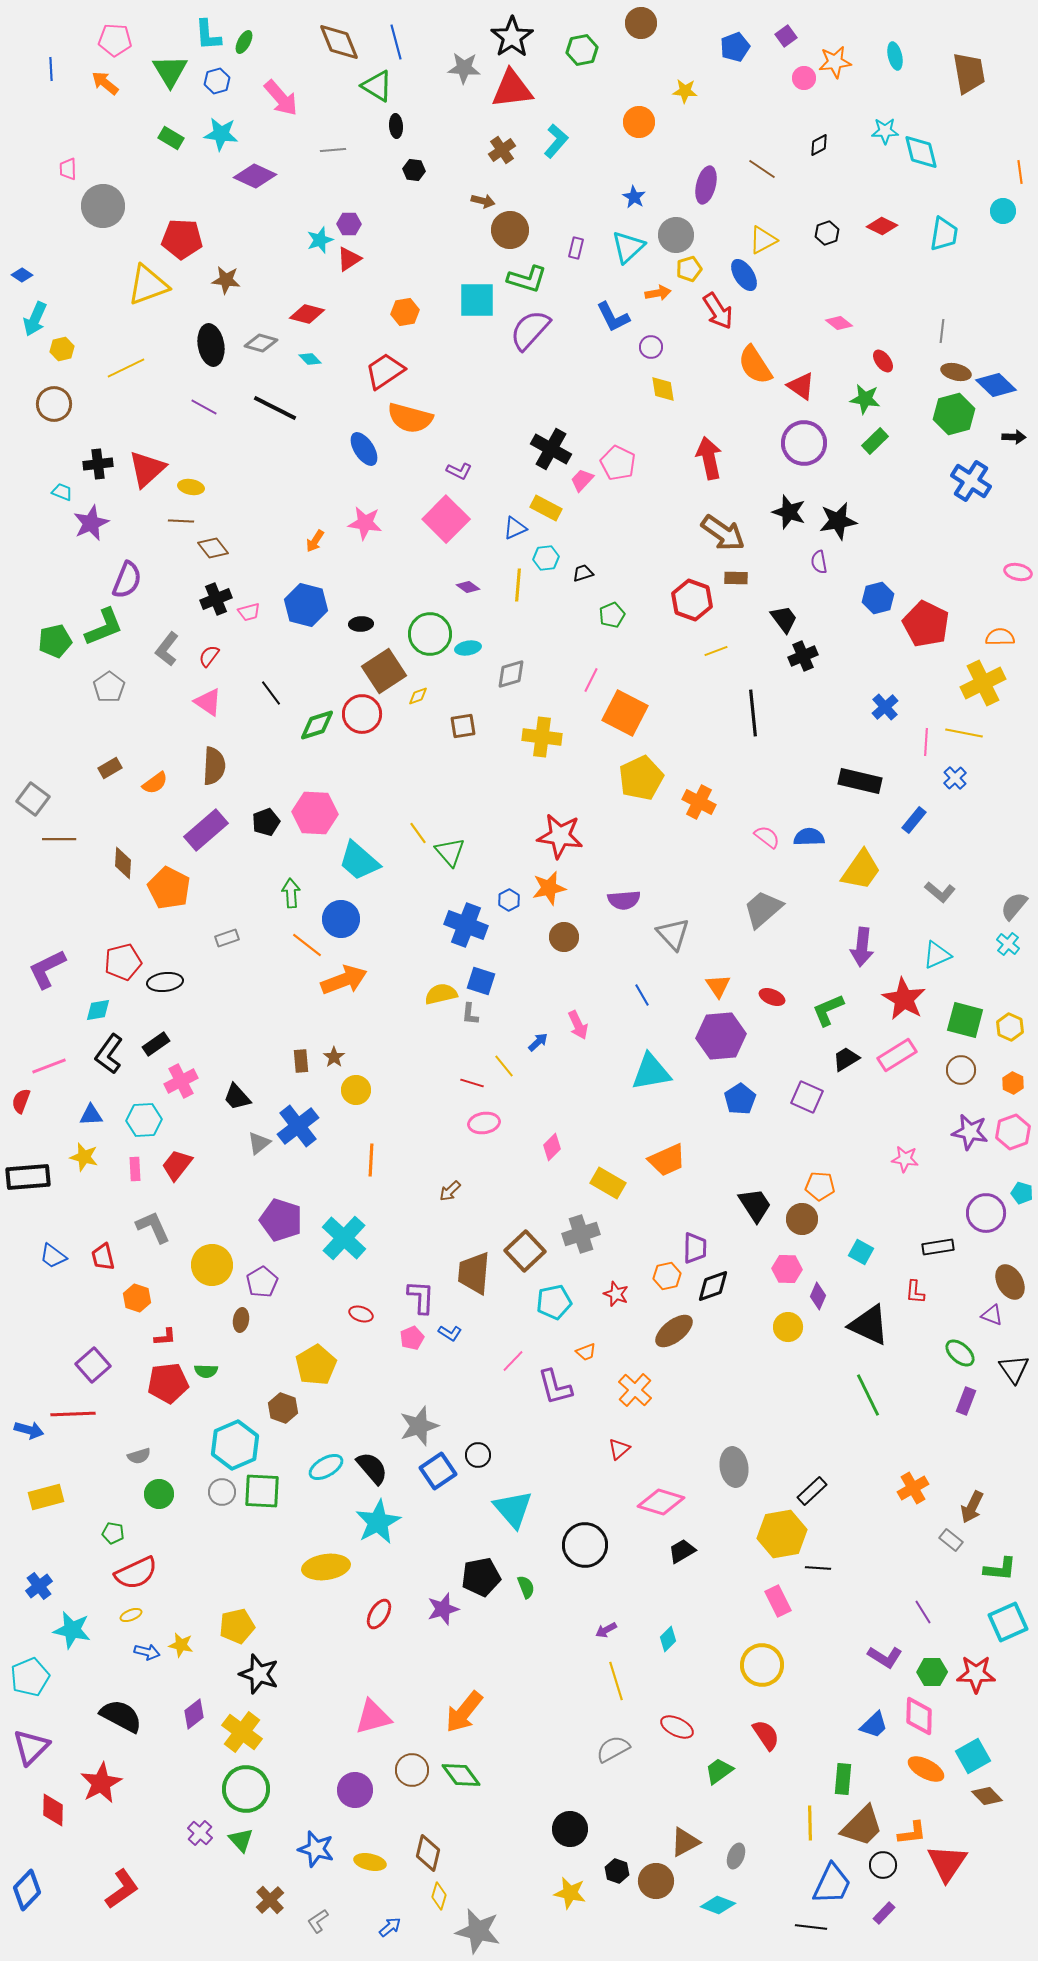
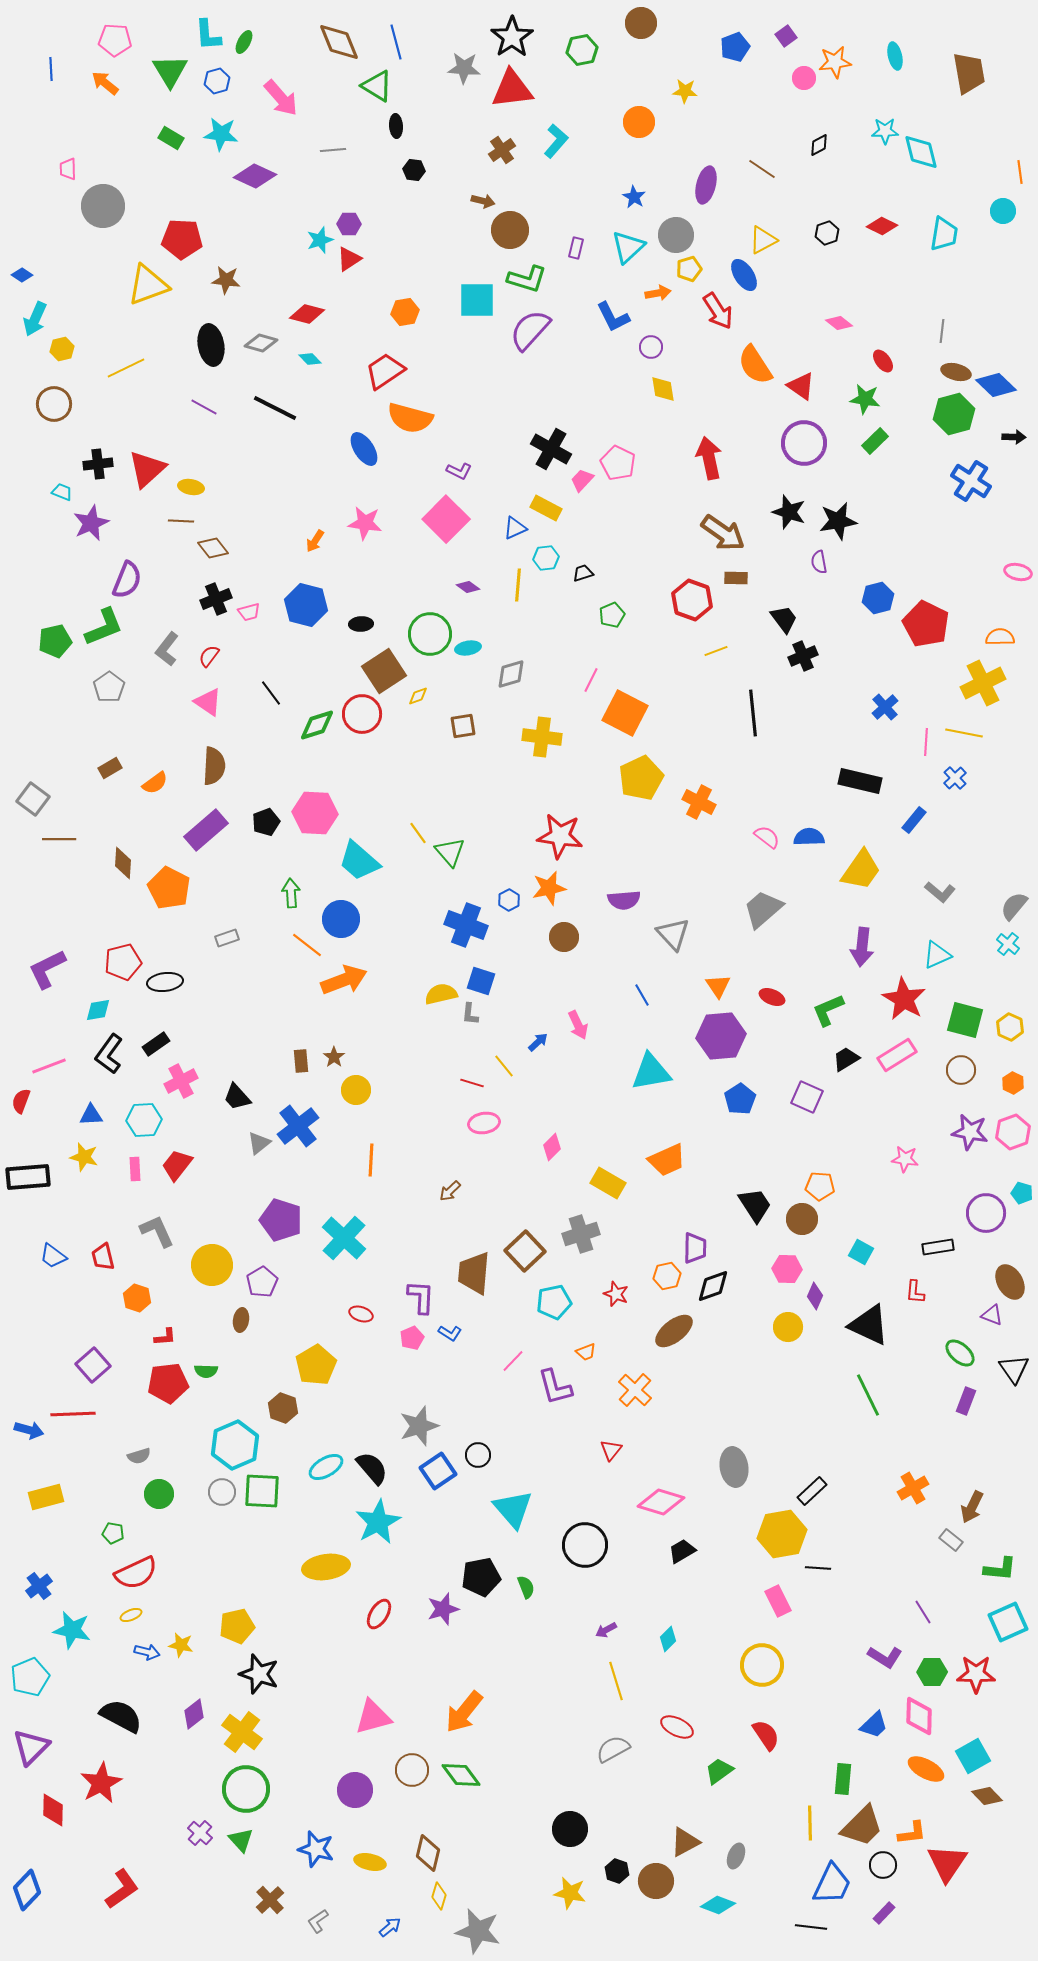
gray L-shape at (153, 1227): moved 4 px right, 4 px down
purple diamond at (818, 1296): moved 3 px left
red triangle at (619, 1449): moved 8 px left, 1 px down; rotated 10 degrees counterclockwise
